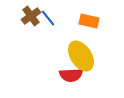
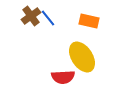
yellow ellipse: moved 1 px right, 1 px down
red semicircle: moved 8 px left, 2 px down
